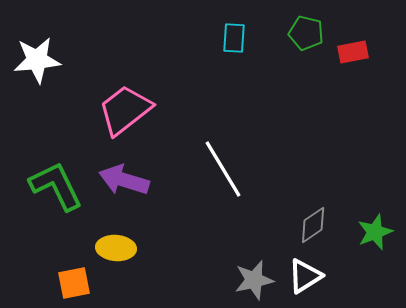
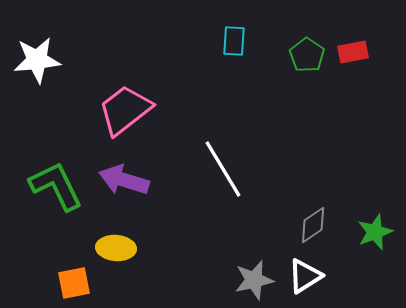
green pentagon: moved 1 px right, 22 px down; rotated 20 degrees clockwise
cyan rectangle: moved 3 px down
